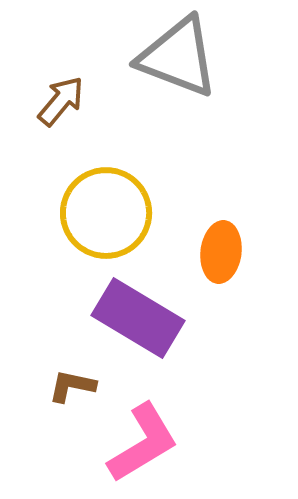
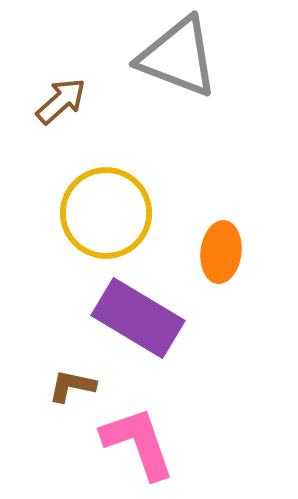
brown arrow: rotated 8 degrees clockwise
pink L-shape: moved 5 px left; rotated 78 degrees counterclockwise
